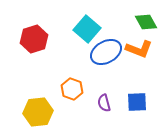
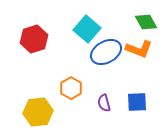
orange hexagon: moved 1 px left, 1 px up; rotated 10 degrees clockwise
